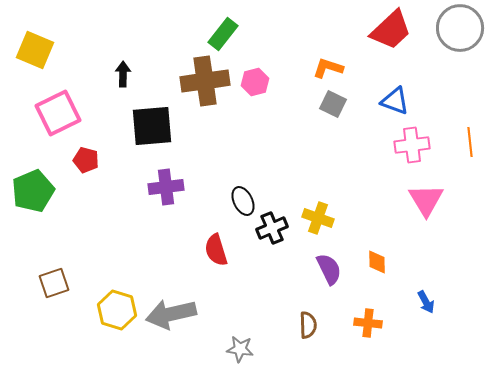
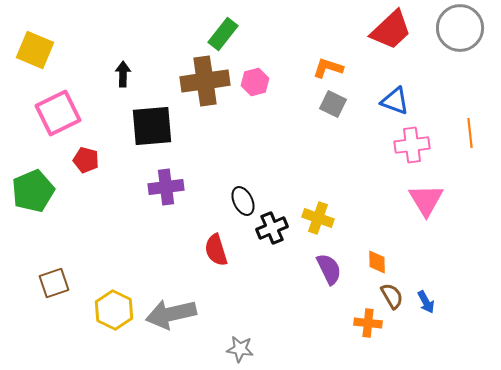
orange line: moved 9 px up
yellow hexagon: moved 3 px left; rotated 9 degrees clockwise
brown semicircle: moved 84 px right, 29 px up; rotated 28 degrees counterclockwise
